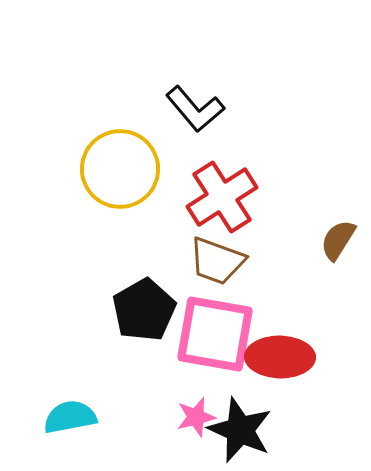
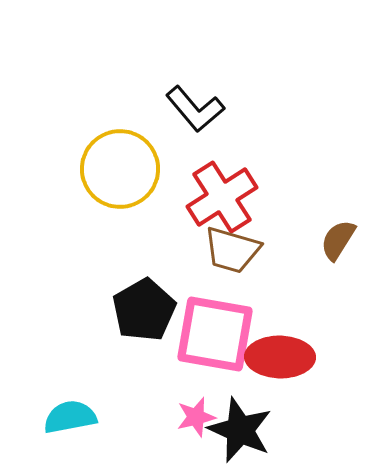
brown trapezoid: moved 15 px right, 11 px up; rotated 4 degrees counterclockwise
